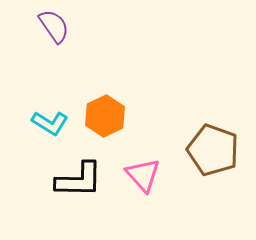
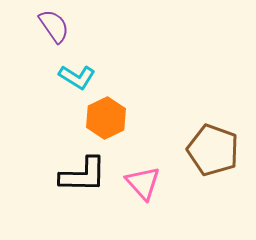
orange hexagon: moved 1 px right, 2 px down
cyan L-shape: moved 27 px right, 46 px up
pink triangle: moved 8 px down
black L-shape: moved 4 px right, 5 px up
